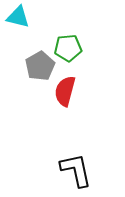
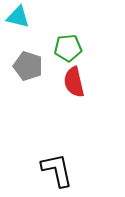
gray pentagon: moved 12 px left; rotated 24 degrees counterclockwise
red semicircle: moved 9 px right, 9 px up; rotated 28 degrees counterclockwise
black L-shape: moved 19 px left
